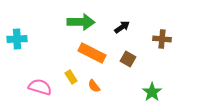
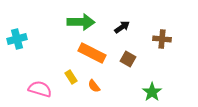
cyan cross: rotated 12 degrees counterclockwise
pink semicircle: moved 2 px down
